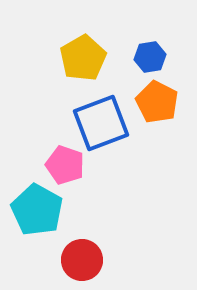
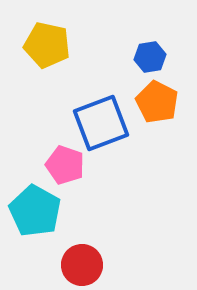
yellow pentagon: moved 36 px left, 13 px up; rotated 30 degrees counterclockwise
cyan pentagon: moved 2 px left, 1 px down
red circle: moved 5 px down
